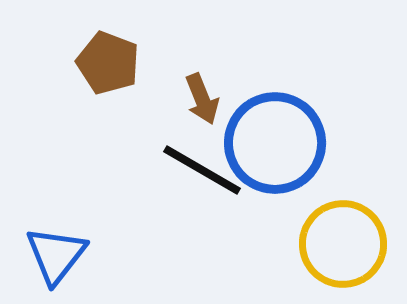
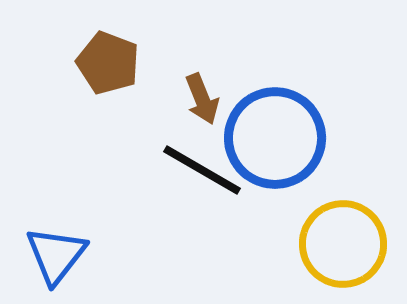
blue circle: moved 5 px up
